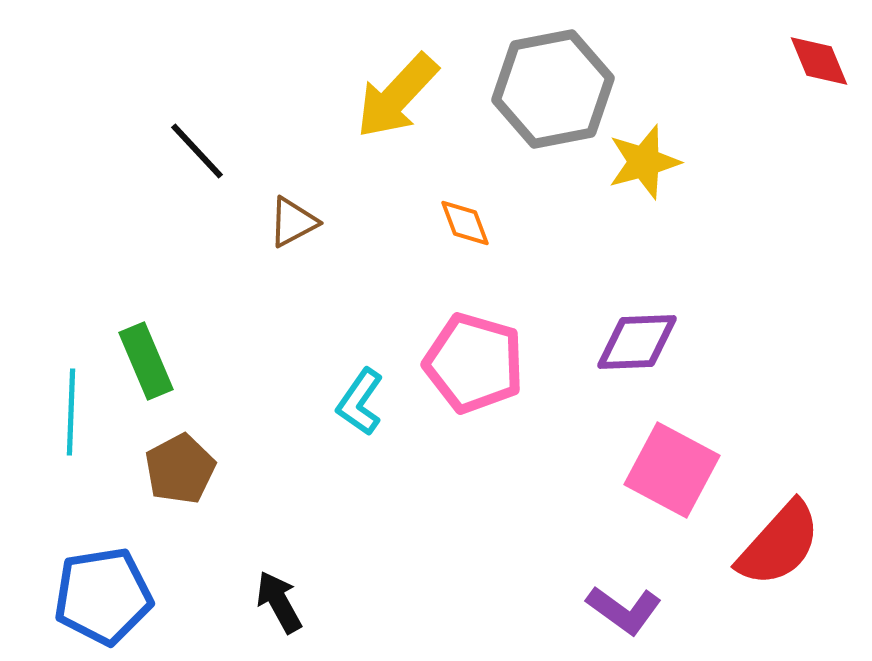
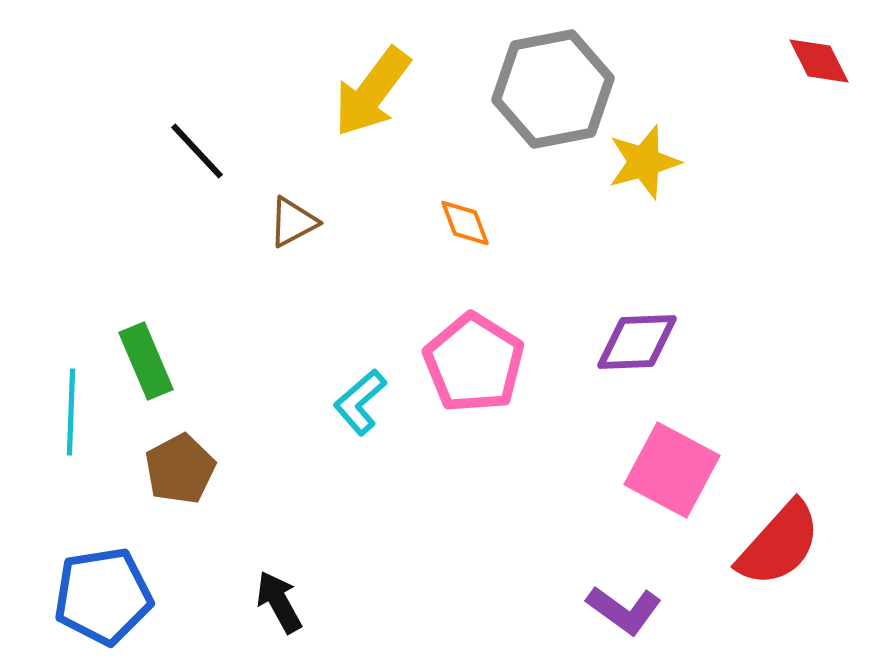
red diamond: rotated 4 degrees counterclockwise
yellow arrow: moved 25 px left, 4 px up; rotated 6 degrees counterclockwise
pink pentagon: rotated 16 degrees clockwise
cyan L-shape: rotated 14 degrees clockwise
